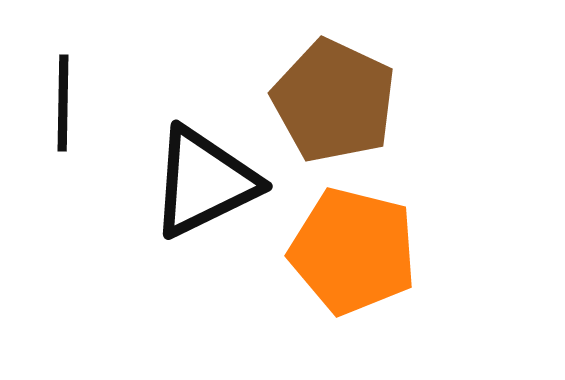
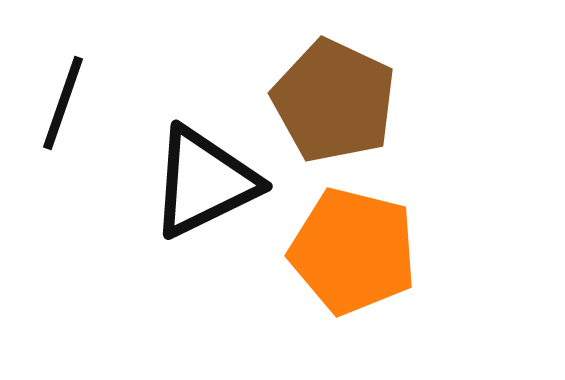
black line: rotated 18 degrees clockwise
